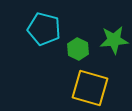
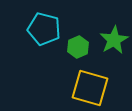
green star: rotated 24 degrees counterclockwise
green hexagon: moved 2 px up; rotated 10 degrees clockwise
